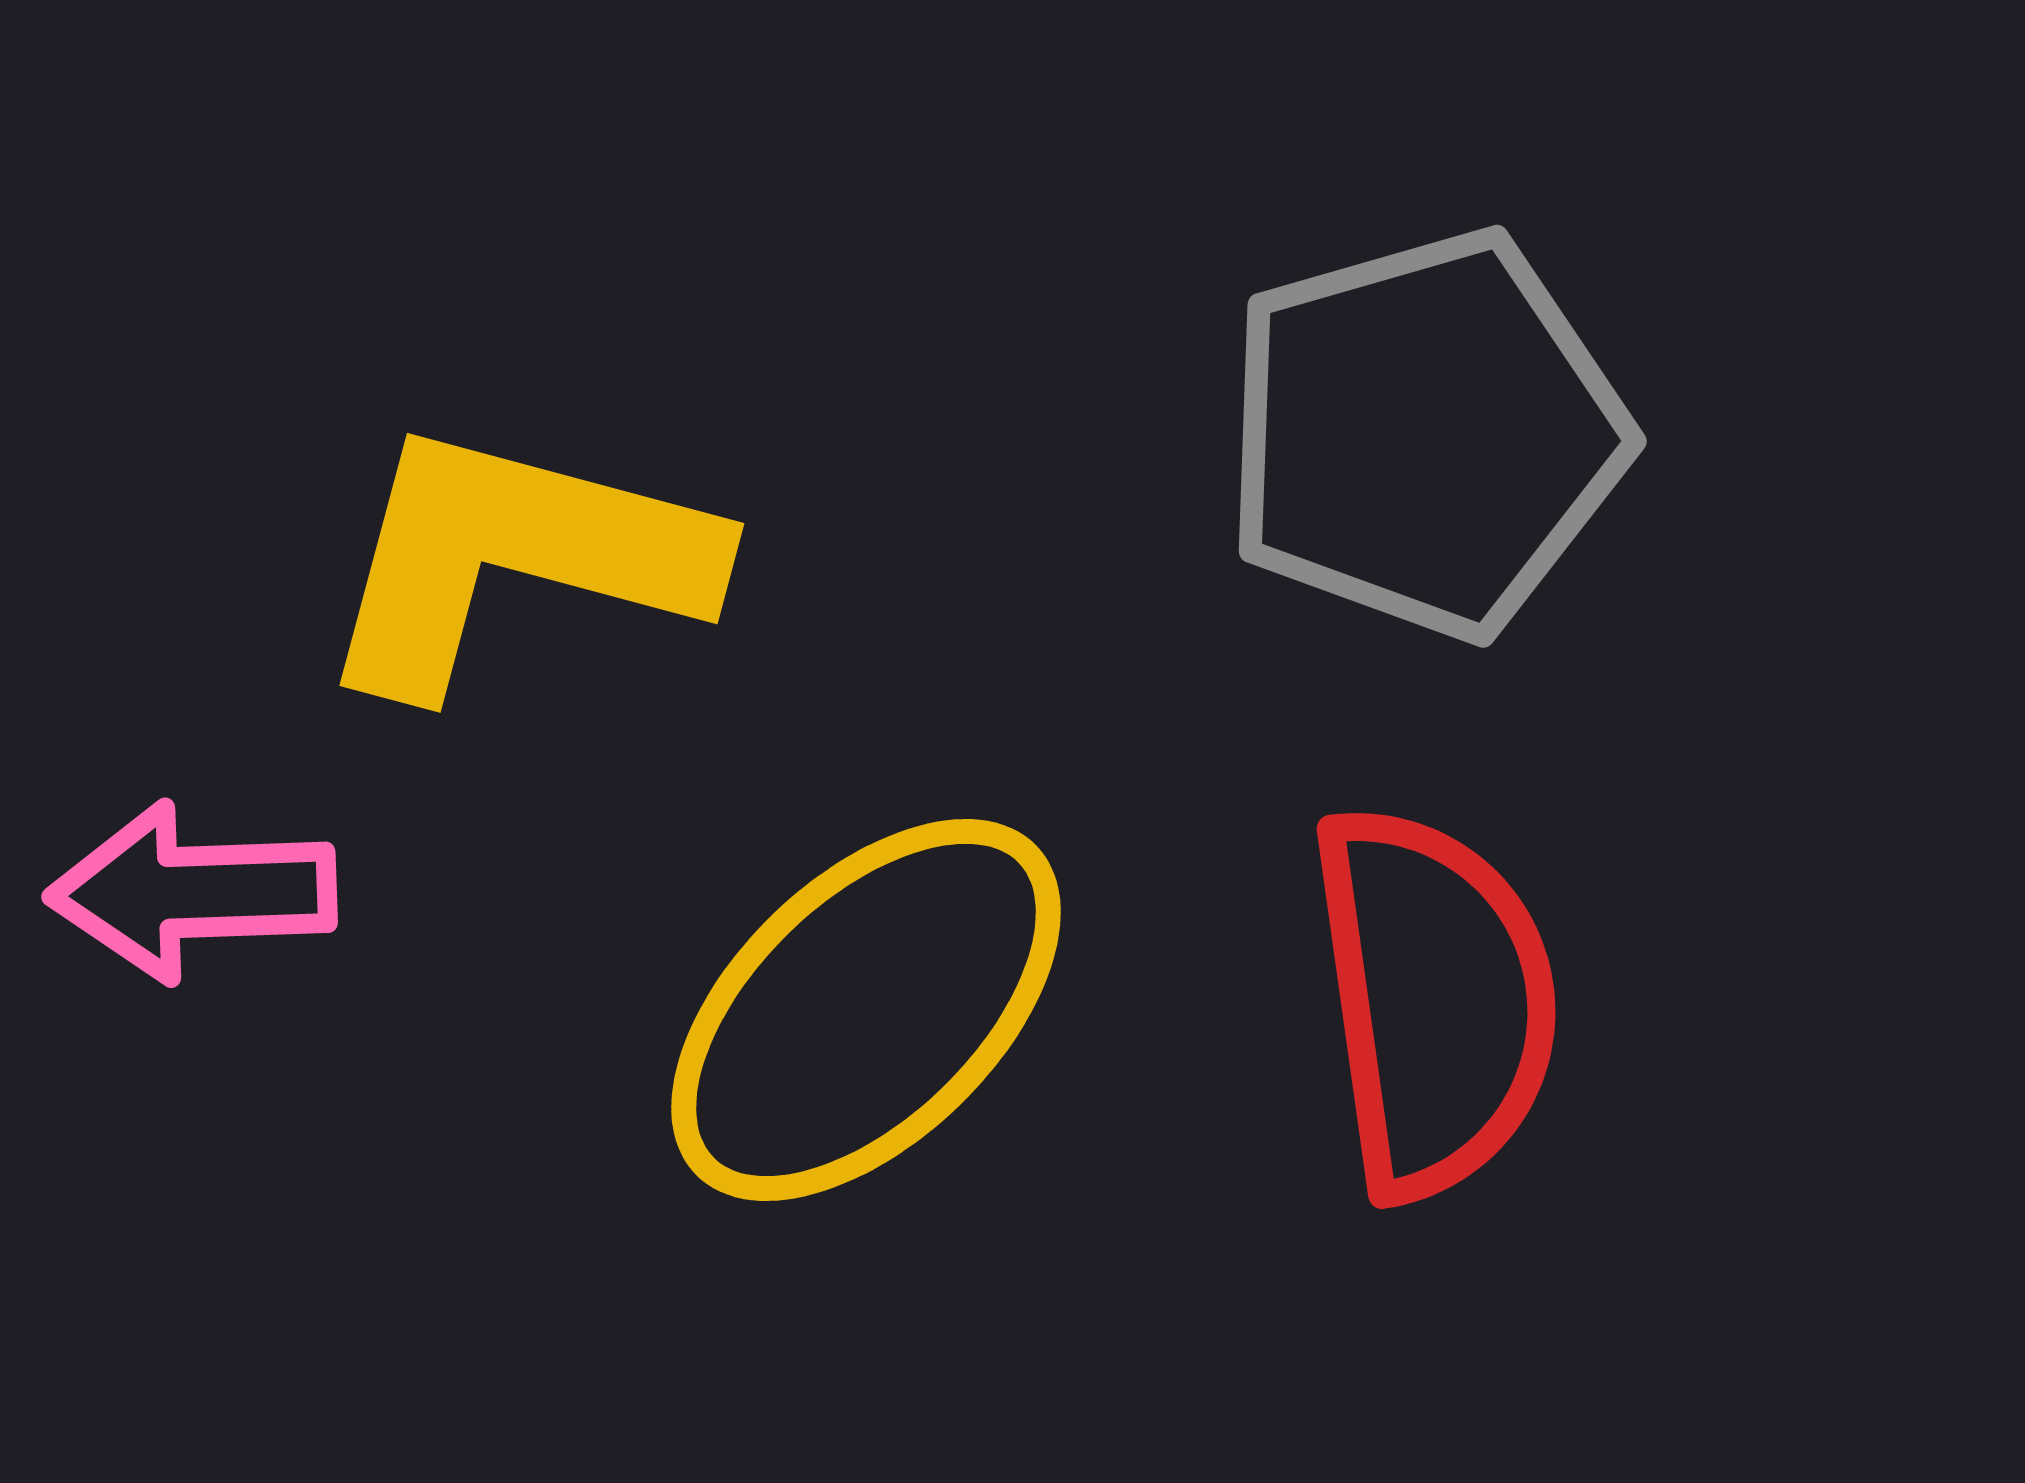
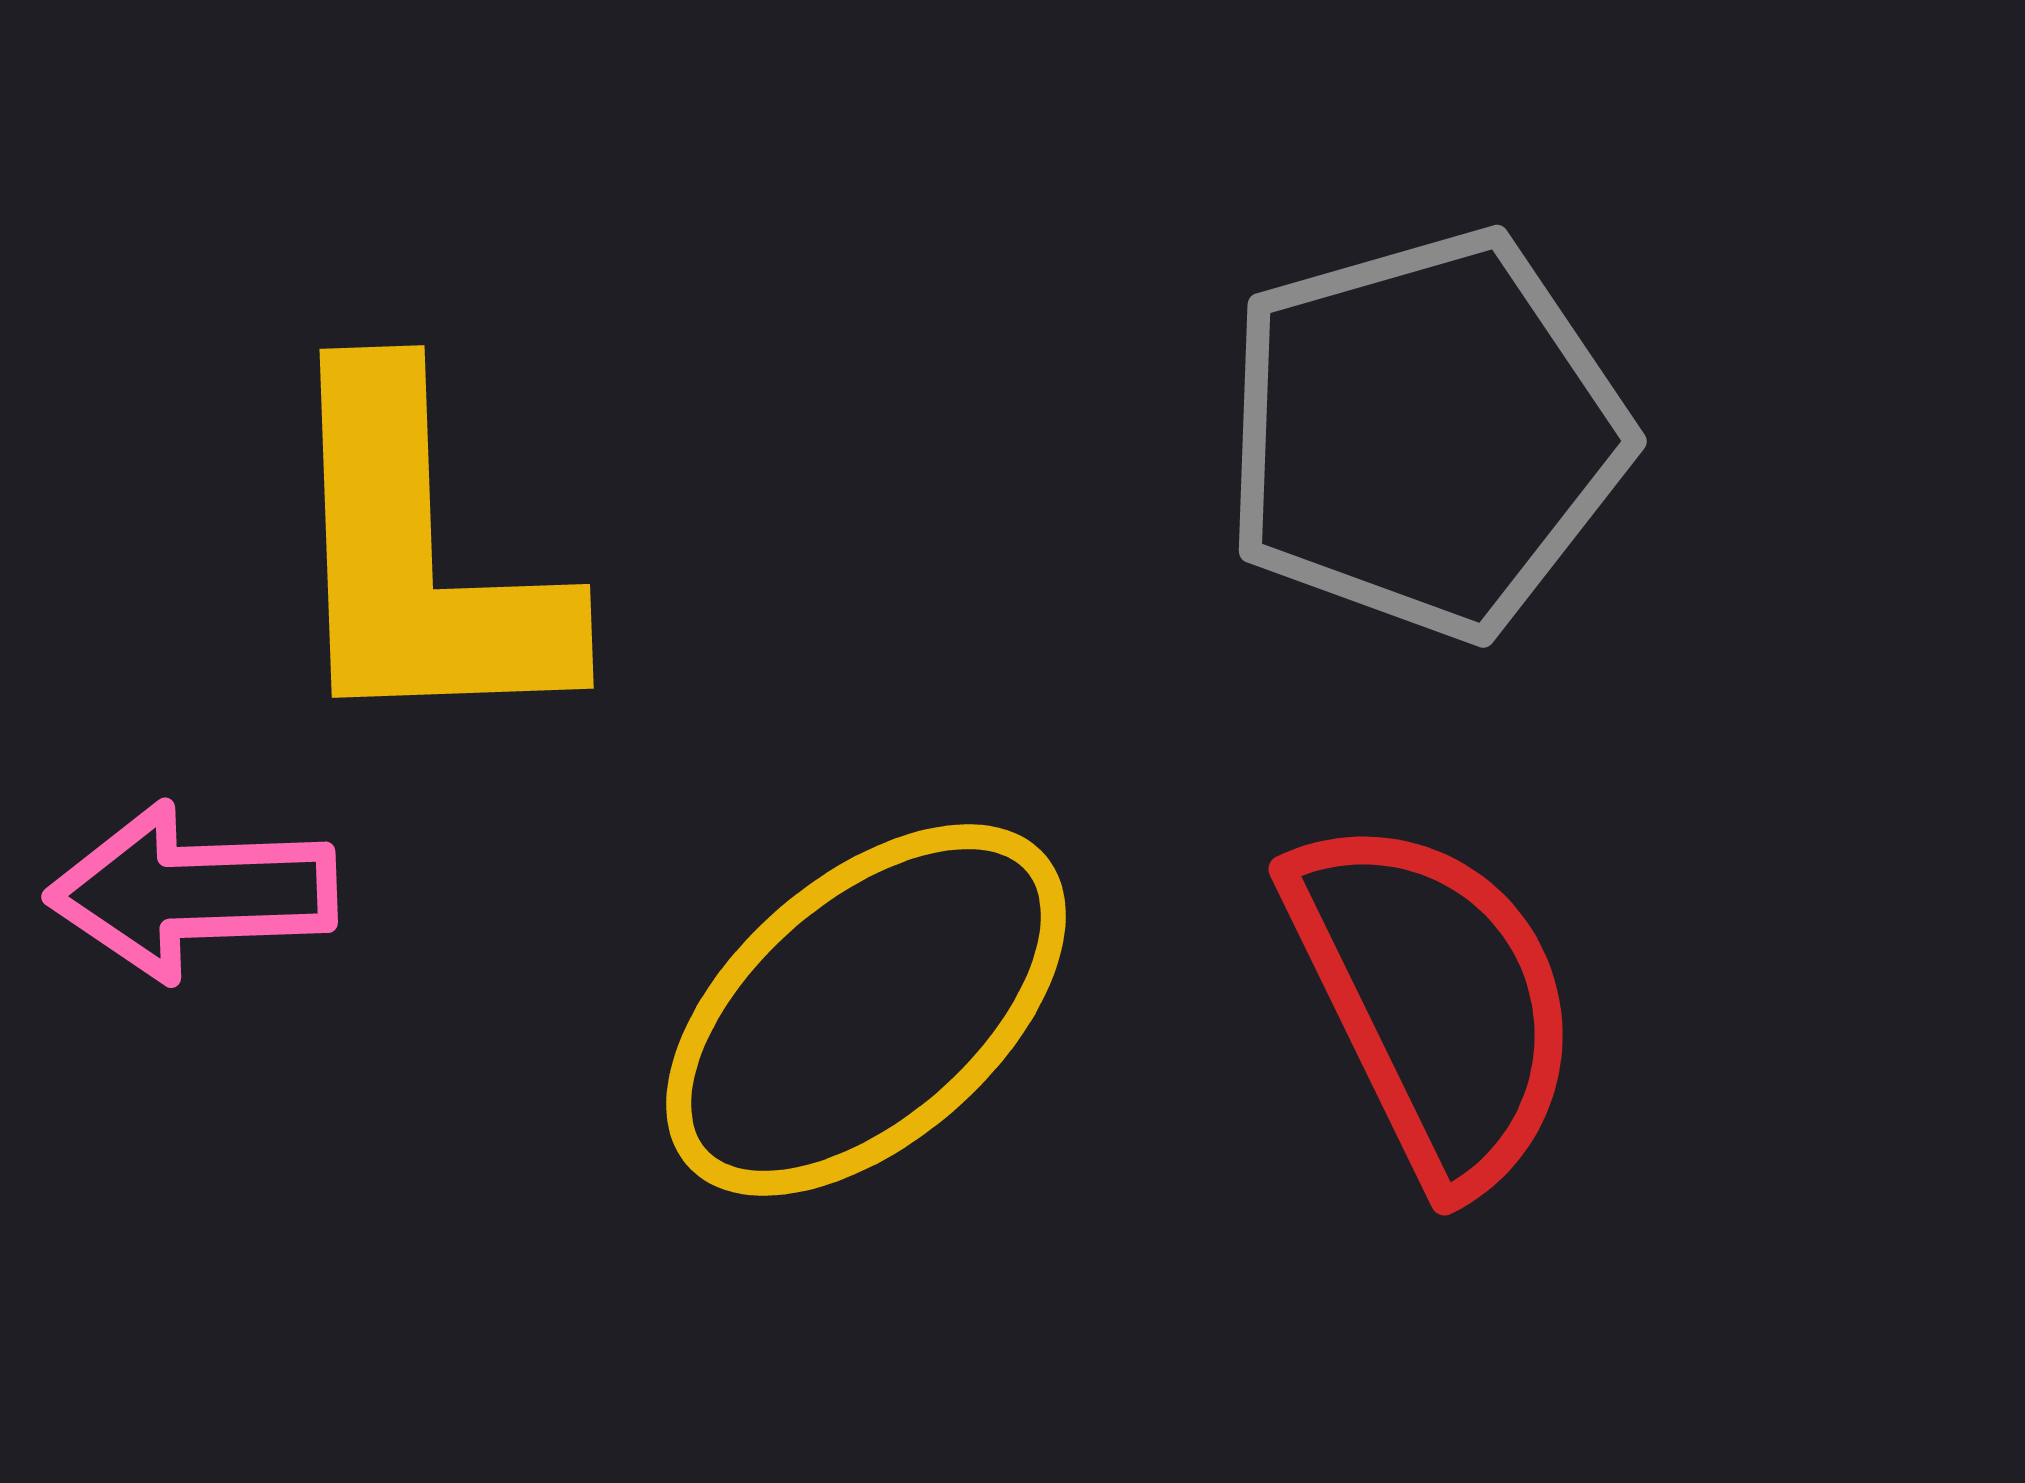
yellow L-shape: moved 95 px left; rotated 107 degrees counterclockwise
red semicircle: rotated 18 degrees counterclockwise
yellow ellipse: rotated 3 degrees clockwise
